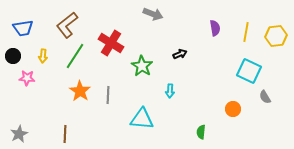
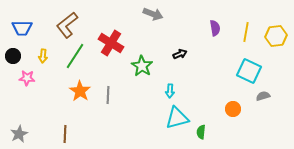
blue trapezoid: moved 1 px left; rotated 10 degrees clockwise
gray semicircle: moved 2 px left, 1 px up; rotated 104 degrees clockwise
cyan triangle: moved 35 px right, 1 px up; rotated 20 degrees counterclockwise
